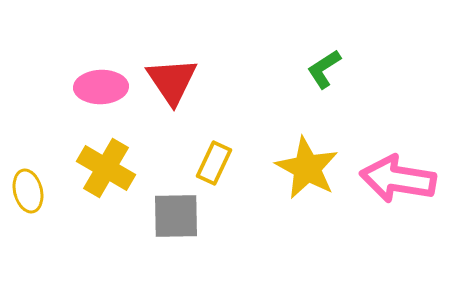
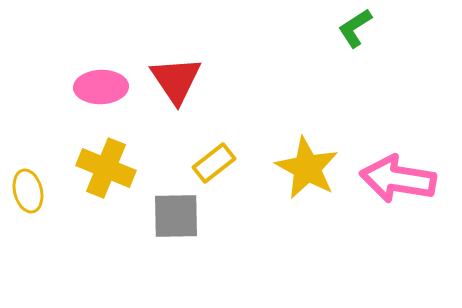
green L-shape: moved 31 px right, 41 px up
red triangle: moved 4 px right, 1 px up
yellow rectangle: rotated 27 degrees clockwise
yellow cross: rotated 8 degrees counterclockwise
